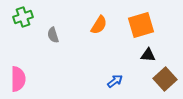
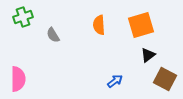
orange semicircle: rotated 144 degrees clockwise
gray semicircle: rotated 14 degrees counterclockwise
black triangle: rotated 42 degrees counterclockwise
brown square: rotated 20 degrees counterclockwise
